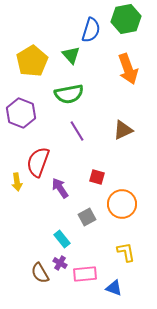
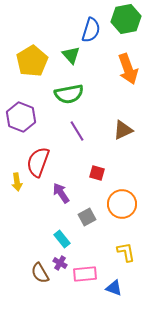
purple hexagon: moved 4 px down
red square: moved 4 px up
purple arrow: moved 1 px right, 5 px down
